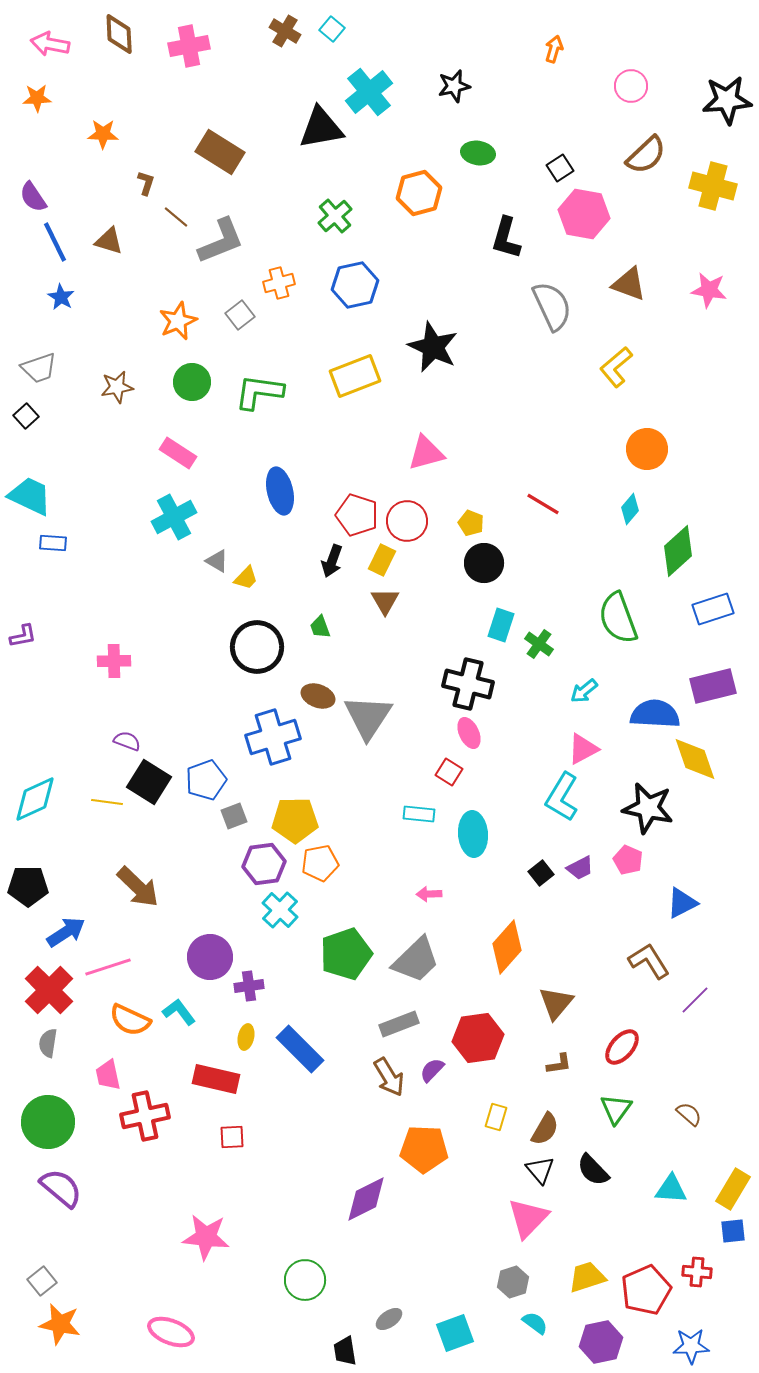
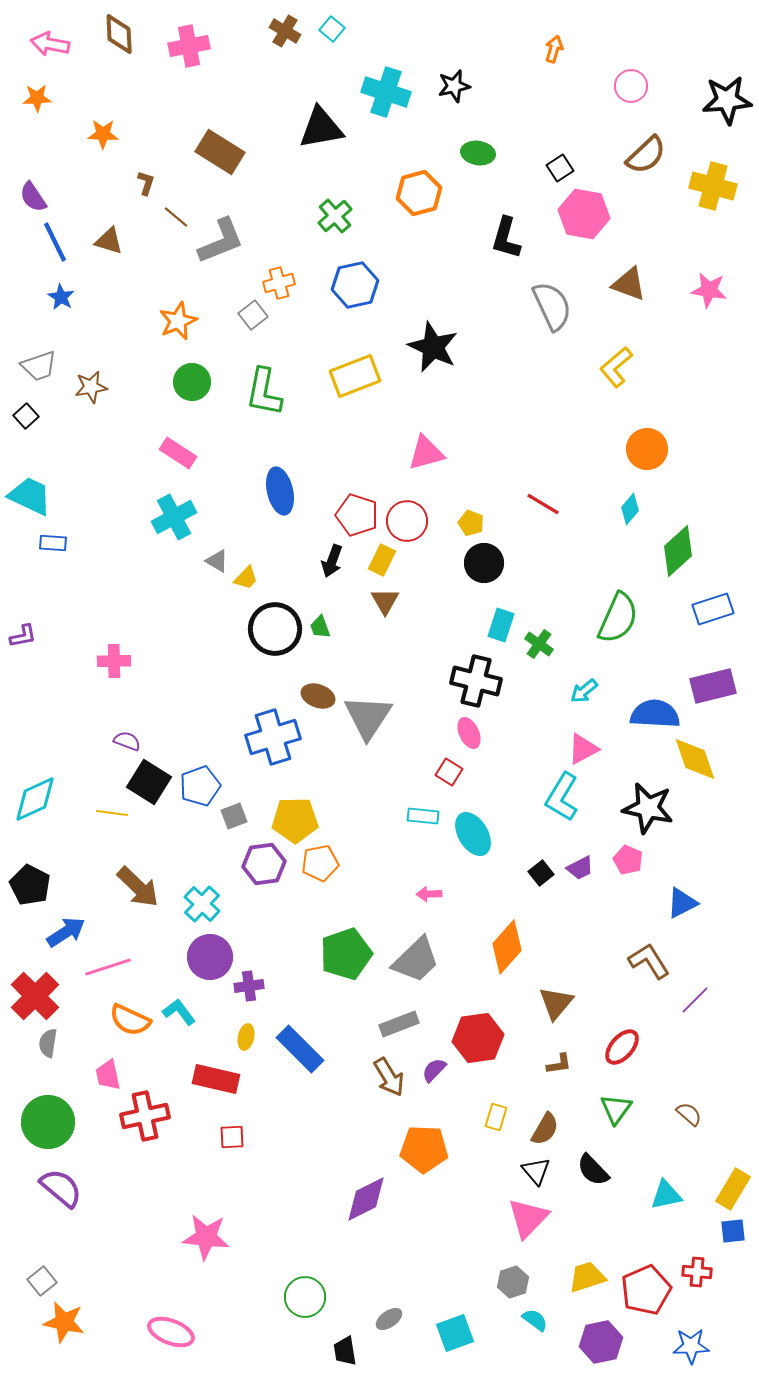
cyan cross at (369, 92): moved 17 px right; rotated 33 degrees counterclockwise
gray square at (240, 315): moved 13 px right
gray trapezoid at (39, 368): moved 2 px up
brown star at (117, 387): moved 26 px left
green L-shape at (259, 392): moved 5 px right; rotated 87 degrees counterclockwise
green semicircle at (618, 618): rotated 136 degrees counterclockwise
black circle at (257, 647): moved 18 px right, 18 px up
black cross at (468, 684): moved 8 px right, 3 px up
blue pentagon at (206, 780): moved 6 px left, 6 px down
yellow line at (107, 802): moved 5 px right, 11 px down
cyan rectangle at (419, 814): moved 4 px right, 2 px down
cyan ellipse at (473, 834): rotated 27 degrees counterclockwise
black pentagon at (28, 886): moved 2 px right, 1 px up; rotated 27 degrees clockwise
cyan cross at (280, 910): moved 78 px left, 6 px up
red cross at (49, 990): moved 14 px left, 6 px down
purple semicircle at (432, 1070): moved 2 px right
black triangle at (540, 1170): moved 4 px left, 1 px down
cyan triangle at (671, 1189): moved 5 px left, 6 px down; rotated 16 degrees counterclockwise
green circle at (305, 1280): moved 17 px down
cyan semicircle at (535, 1323): moved 3 px up
orange star at (60, 1324): moved 4 px right, 2 px up
